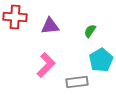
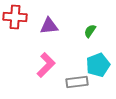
purple triangle: moved 1 px left
cyan pentagon: moved 3 px left, 5 px down; rotated 10 degrees clockwise
